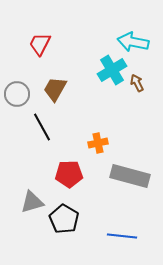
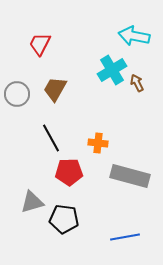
cyan arrow: moved 1 px right, 6 px up
black line: moved 9 px right, 11 px down
orange cross: rotated 18 degrees clockwise
red pentagon: moved 2 px up
black pentagon: rotated 24 degrees counterclockwise
blue line: moved 3 px right, 1 px down; rotated 16 degrees counterclockwise
